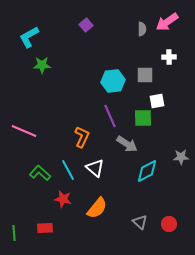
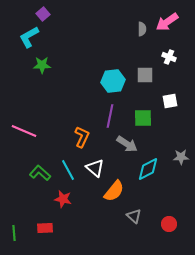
purple square: moved 43 px left, 11 px up
white cross: rotated 24 degrees clockwise
white square: moved 13 px right
purple line: rotated 35 degrees clockwise
cyan diamond: moved 1 px right, 2 px up
orange semicircle: moved 17 px right, 17 px up
gray triangle: moved 6 px left, 6 px up
